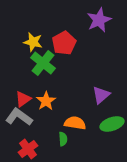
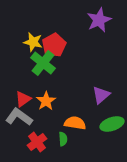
red pentagon: moved 10 px left, 2 px down
red cross: moved 9 px right, 7 px up
